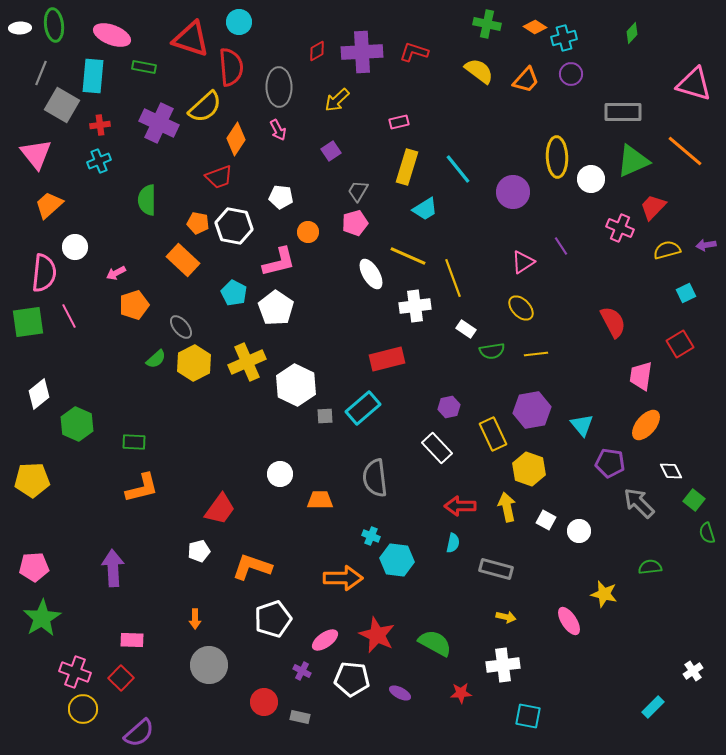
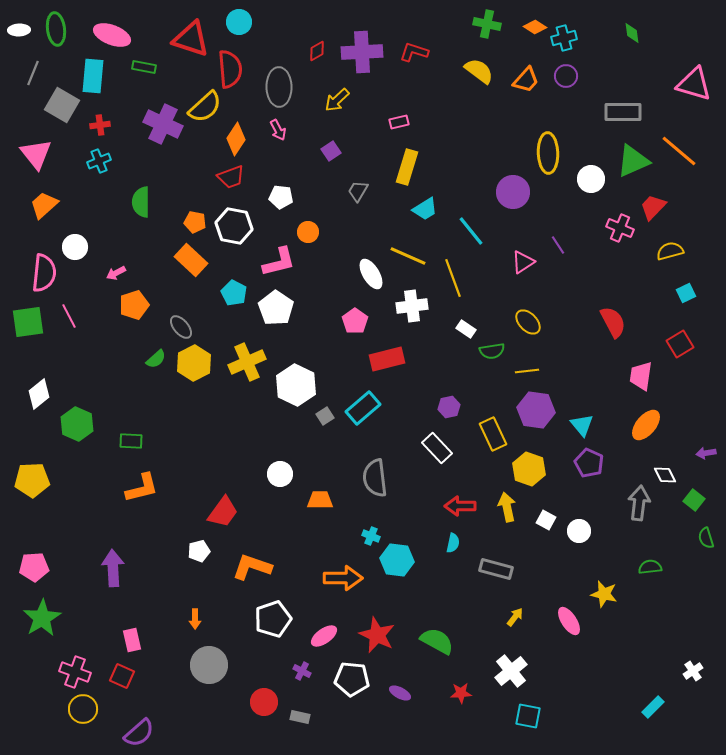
green ellipse at (54, 25): moved 2 px right, 4 px down
white ellipse at (20, 28): moved 1 px left, 2 px down
green diamond at (632, 33): rotated 50 degrees counterclockwise
red semicircle at (231, 67): moved 1 px left, 2 px down
gray line at (41, 73): moved 8 px left
purple circle at (571, 74): moved 5 px left, 2 px down
purple cross at (159, 123): moved 4 px right, 1 px down
orange line at (685, 151): moved 6 px left
yellow ellipse at (557, 157): moved 9 px left, 4 px up
cyan line at (458, 169): moved 13 px right, 62 px down
red trapezoid at (219, 177): moved 12 px right
green semicircle at (147, 200): moved 6 px left, 2 px down
orange trapezoid at (49, 205): moved 5 px left
orange pentagon at (198, 223): moved 3 px left, 1 px up
pink pentagon at (355, 223): moved 98 px down; rotated 20 degrees counterclockwise
purple arrow at (706, 245): moved 208 px down
purple line at (561, 246): moved 3 px left, 1 px up
yellow semicircle at (667, 250): moved 3 px right, 1 px down
orange rectangle at (183, 260): moved 8 px right
white cross at (415, 306): moved 3 px left
yellow ellipse at (521, 308): moved 7 px right, 14 px down
yellow line at (536, 354): moved 9 px left, 17 px down
purple hexagon at (532, 410): moved 4 px right; rotated 18 degrees clockwise
gray square at (325, 416): rotated 30 degrees counterclockwise
green rectangle at (134, 442): moved 3 px left, 1 px up
purple pentagon at (610, 463): moved 21 px left; rotated 16 degrees clockwise
white diamond at (671, 471): moved 6 px left, 4 px down
gray arrow at (639, 503): rotated 52 degrees clockwise
red trapezoid at (220, 509): moved 3 px right, 3 px down
green semicircle at (707, 533): moved 1 px left, 5 px down
yellow arrow at (506, 617): moved 9 px right; rotated 66 degrees counterclockwise
pink rectangle at (132, 640): rotated 75 degrees clockwise
pink ellipse at (325, 640): moved 1 px left, 4 px up
green semicircle at (435, 643): moved 2 px right, 2 px up
white cross at (503, 665): moved 8 px right, 6 px down; rotated 32 degrees counterclockwise
red square at (121, 678): moved 1 px right, 2 px up; rotated 20 degrees counterclockwise
